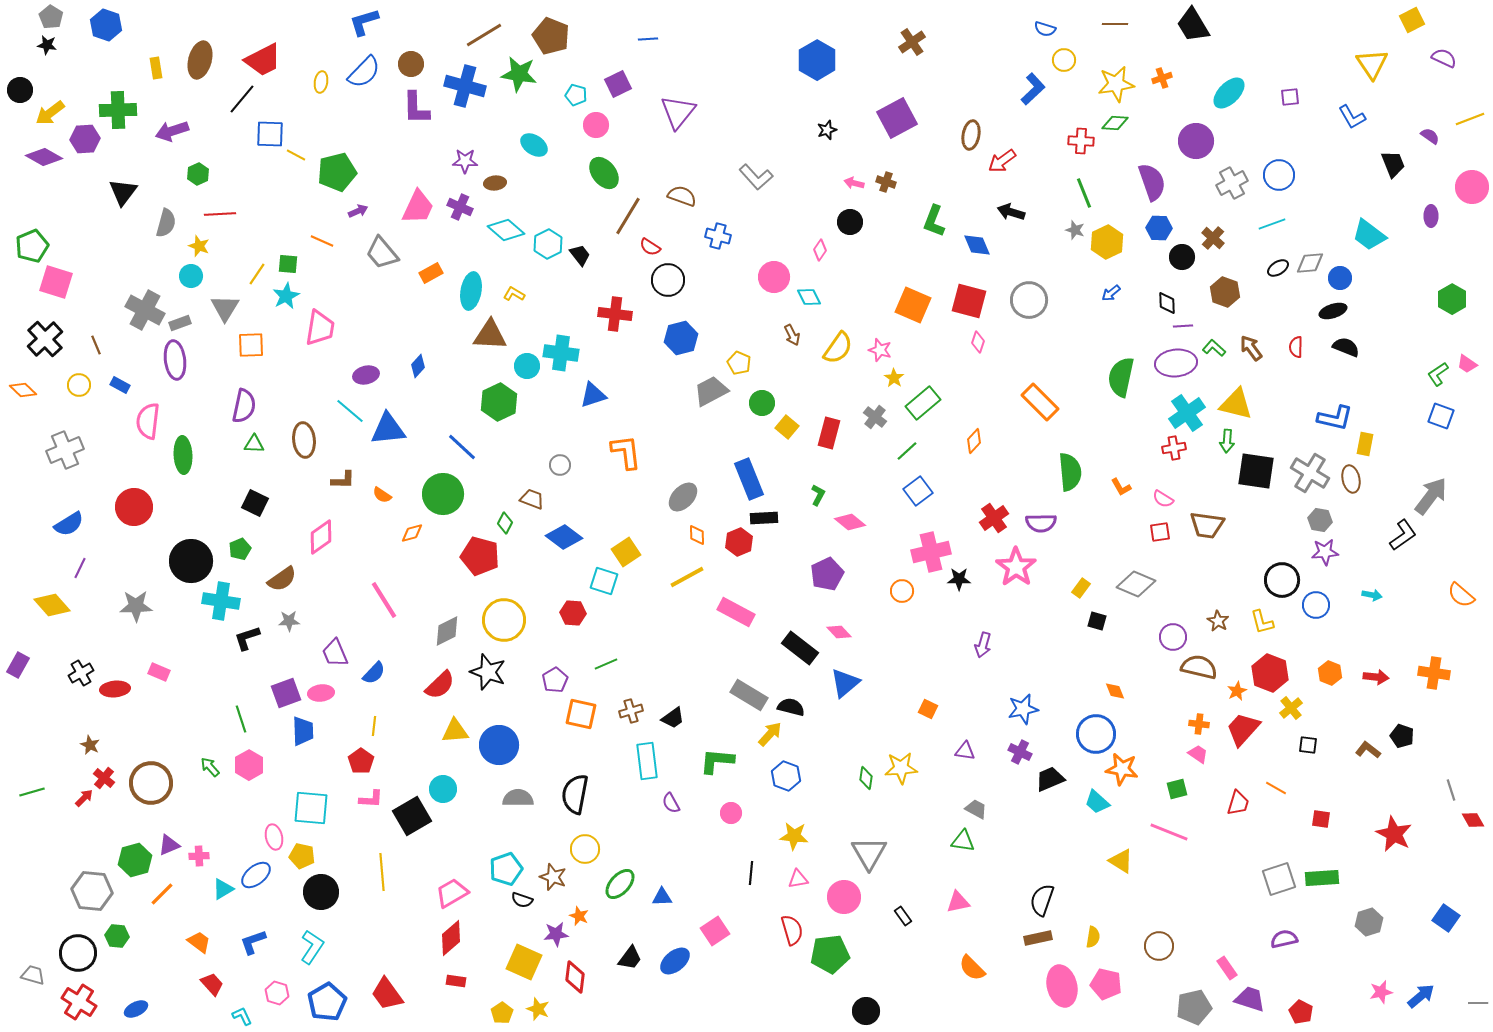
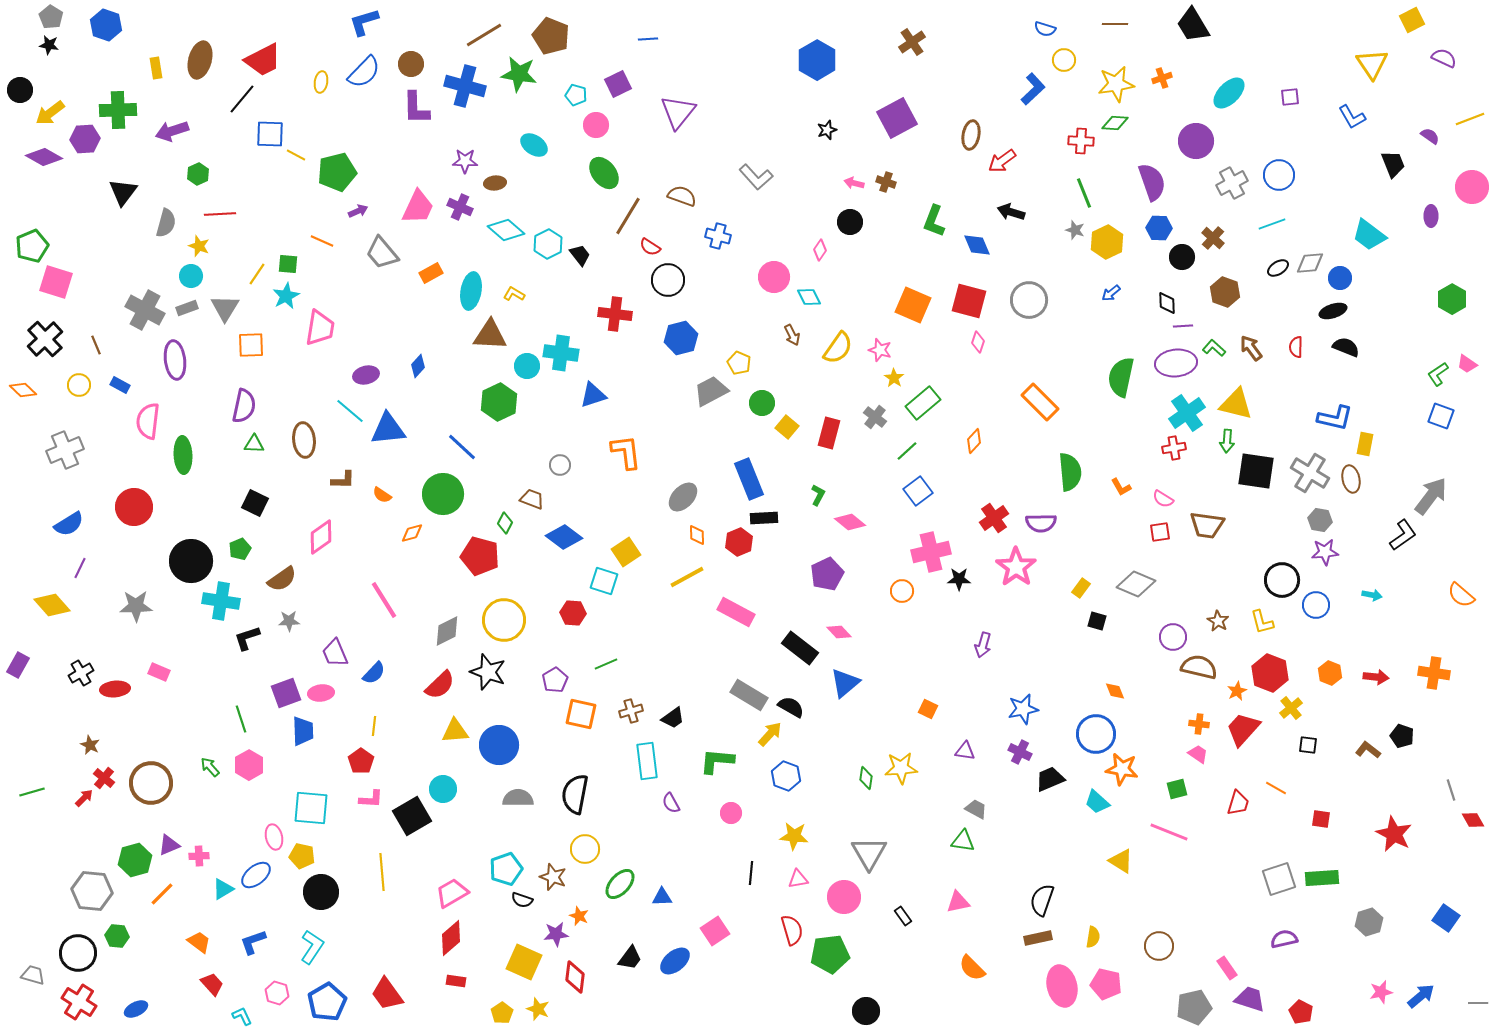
black star at (47, 45): moved 2 px right
gray rectangle at (180, 323): moved 7 px right, 15 px up
black semicircle at (791, 707): rotated 16 degrees clockwise
